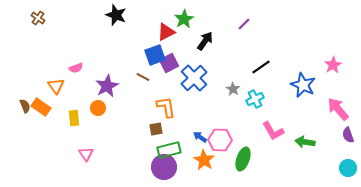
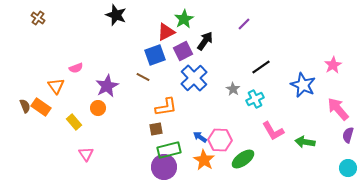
purple square: moved 14 px right, 12 px up
orange L-shape: rotated 90 degrees clockwise
yellow rectangle: moved 4 px down; rotated 35 degrees counterclockwise
purple semicircle: rotated 35 degrees clockwise
green ellipse: rotated 35 degrees clockwise
